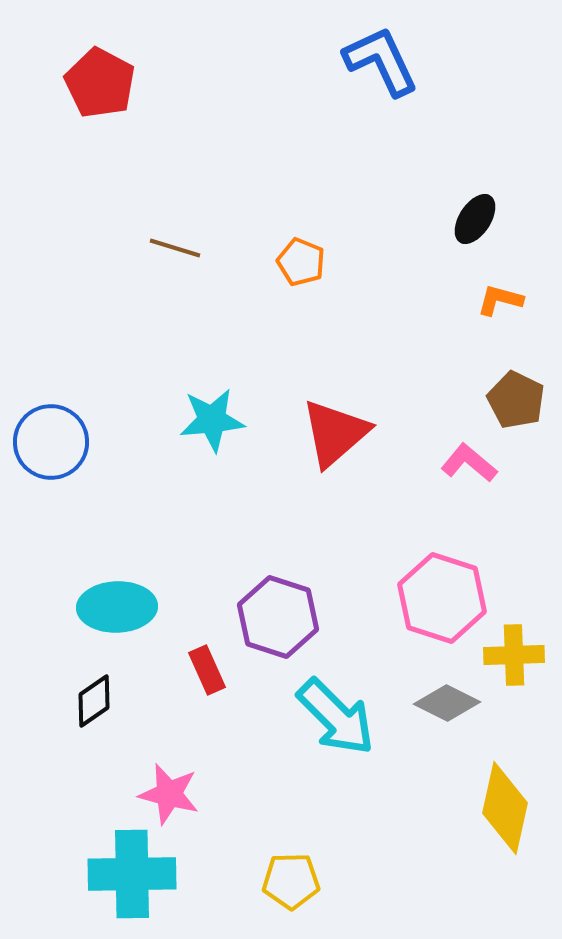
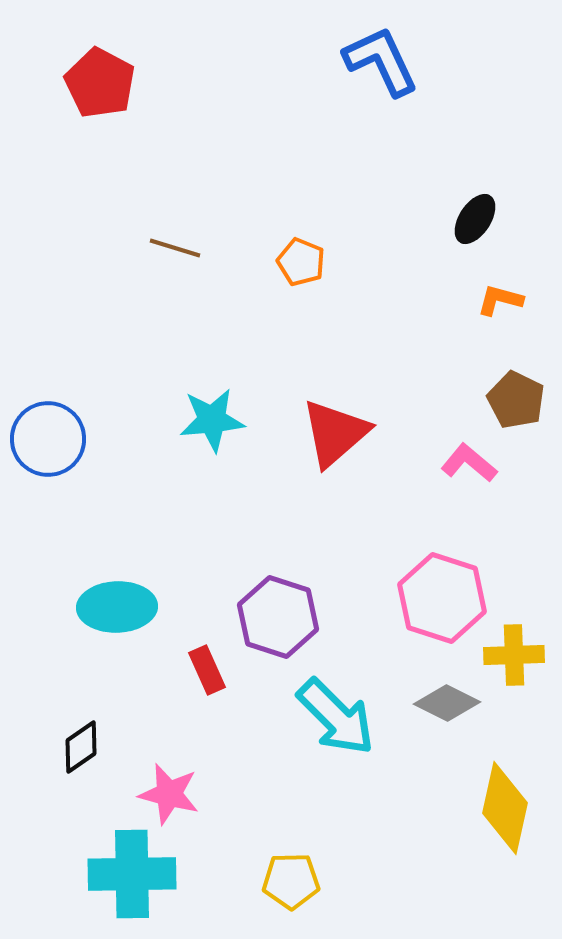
blue circle: moved 3 px left, 3 px up
black diamond: moved 13 px left, 46 px down
